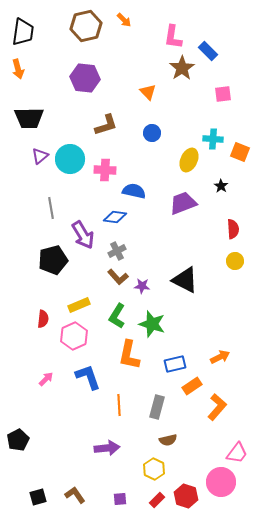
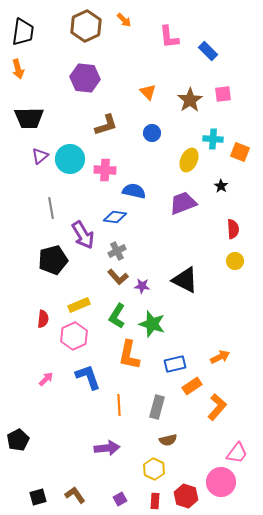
brown hexagon at (86, 26): rotated 12 degrees counterclockwise
pink L-shape at (173, 37): moved 4 px left; rotated 15 degrees counterclockwise
brown star at (182, 68): moved 8 px right, 32 px down
purple square at (120, 499): rotated 24 degrees counterclockwise
red rectangle at (157, 500): moved 2 px left, 1 px down; rotated 42 degrees counterclockwise
